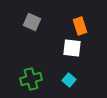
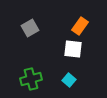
gray square: moved 2 px left, 6 px down; rotated 36 degrees clockwise
orange rectangle: rotated 54 degrees clockwise
white square: moved 1 px right, 1 px down
